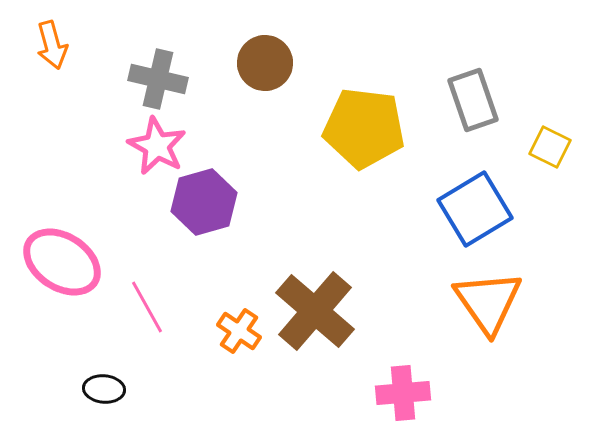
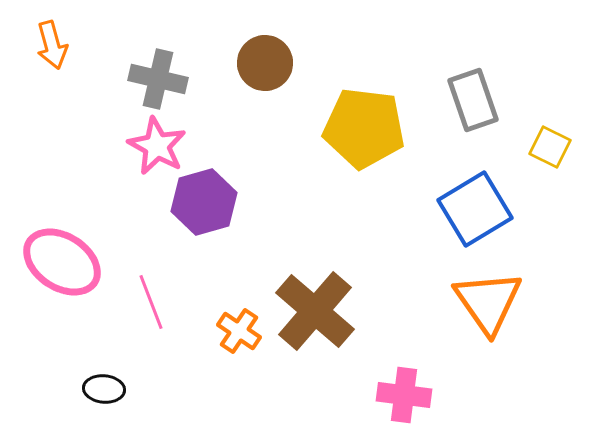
pink line: moved 4 px right, 5 px up; rotated 8 degrees clockwise
pink cross: moved 1 px right, 2 px down; rotated 12 degrees clockwise
